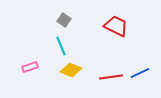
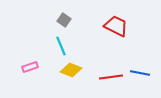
blue line: rotated 36 degrees clockwise
